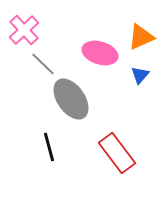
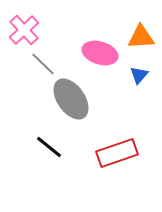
orange triangle: rotated 20 degrees clockwise
blue triangle: moved 1 px left
black line: rotated 36 degrees counterclockwise
red rectangle: rotated 72 degrees counterclockwise
